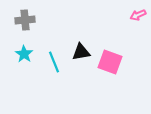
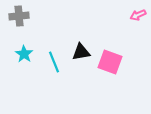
gray cross: moved 6 px left, 4 px up
